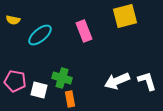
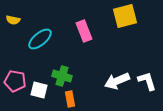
cyan ellipse: moved 4 px down
green cross: moved 2 px up
